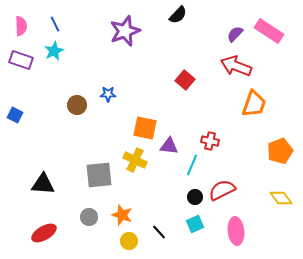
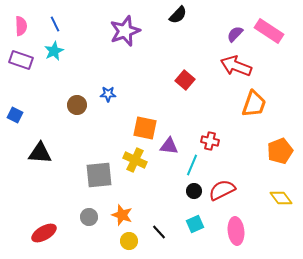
black triangle: moved 3 px left, 31 px up
black circle: moved 1 px left, 6 px up
